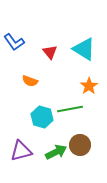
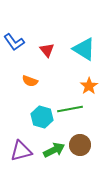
red triangle: moved 3 px left, 2 px up
green arrow: moved 2 px left, 2 px up
